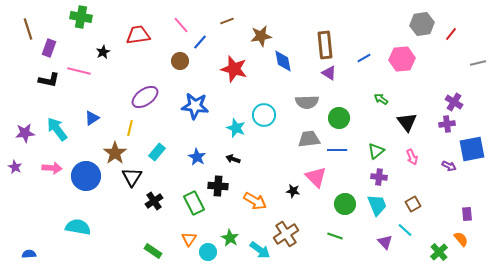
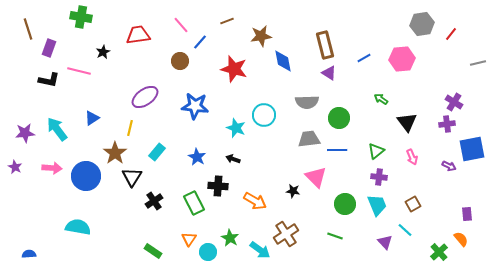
brown rectangle at (325, 45): rotated 8 degrees counterclockwise
